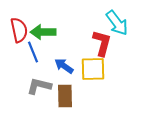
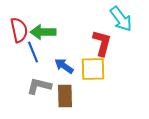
cyan arrow: moved 4 px right, 4 px up
